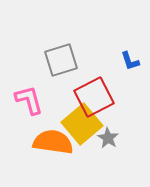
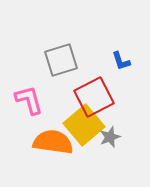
blue L-shape: moved 9 px left
yellow square: moved 2 px right, 1 px down
gray star: moved 2 px right, 1 px up; rotated 20 degrees clockwise
